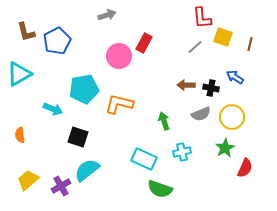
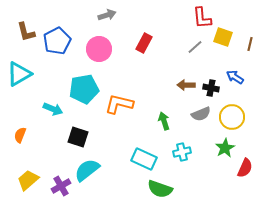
pink circle: moved 20 px left, 7 px up
orange semicircle: rotated 28 degrees clockwise
